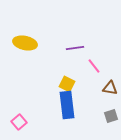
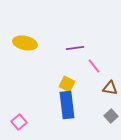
gray square: rotated 24 degrees counterclockwise
